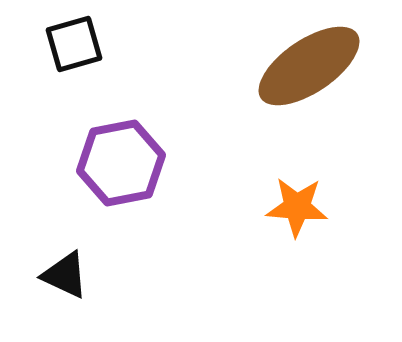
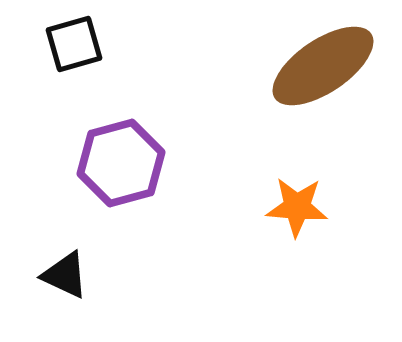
brown ellipse: moved 14 px right
purple hexagon: rotated 4 degrees counterclockwise
